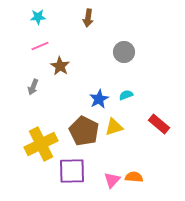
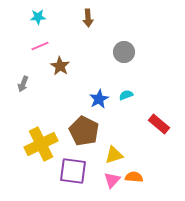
brown arrow: rotated 12 degrees counterclockwise
gray arrow: moved 10 px left, 3 px up
yellow triangle: moved 28 px down
purple square: moved 1 px right; rotated 8 degrees clockwise
